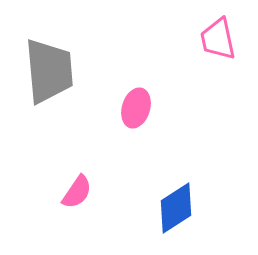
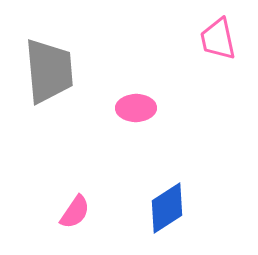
pink ellipse: rotated 72 degrees clockwise
pink semicircle: moved 2 px left, 20 px down
blue diamond: moved 9 px left
